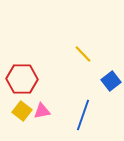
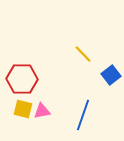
blue square: moved 6 px up
yellow square: moved 1 px right, 2 px up; rotated 24 degrees counterclockwise
